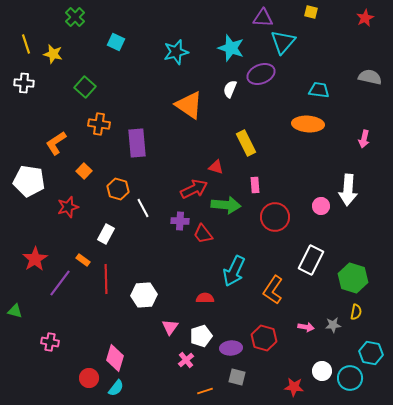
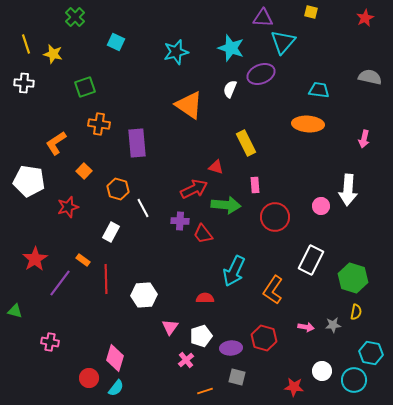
green square at (85, 87): rotated 30 degrees clockwise
white rectangle at (106, 234): moved 5 px right, 2 px up
cyan circle at (350, 378): moved 4 px right, 2 px down
